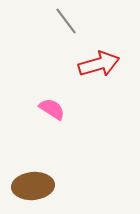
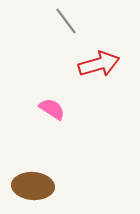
brown ellipse: rotated 9 degrees clockwise
